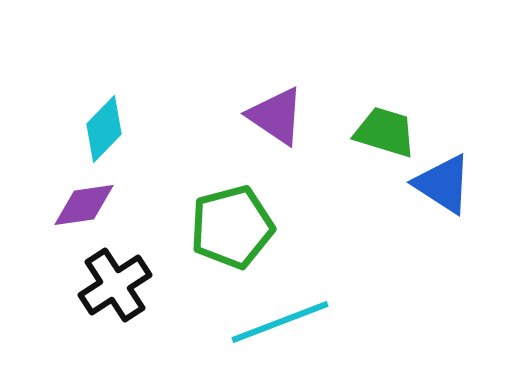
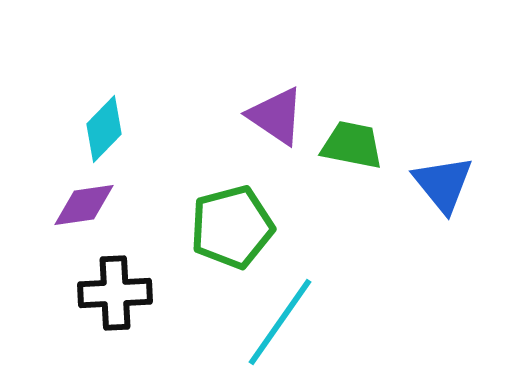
green trapezoid: moved 33 px left, 13 px down; rotated 6 degrees counterclockwise
blue triangle: rotated 18 degrees clockwise
black cross: moved 8 px down; rotated 30 degrees clockwise
cyan line: rotated 34 degrees counterclockwise
